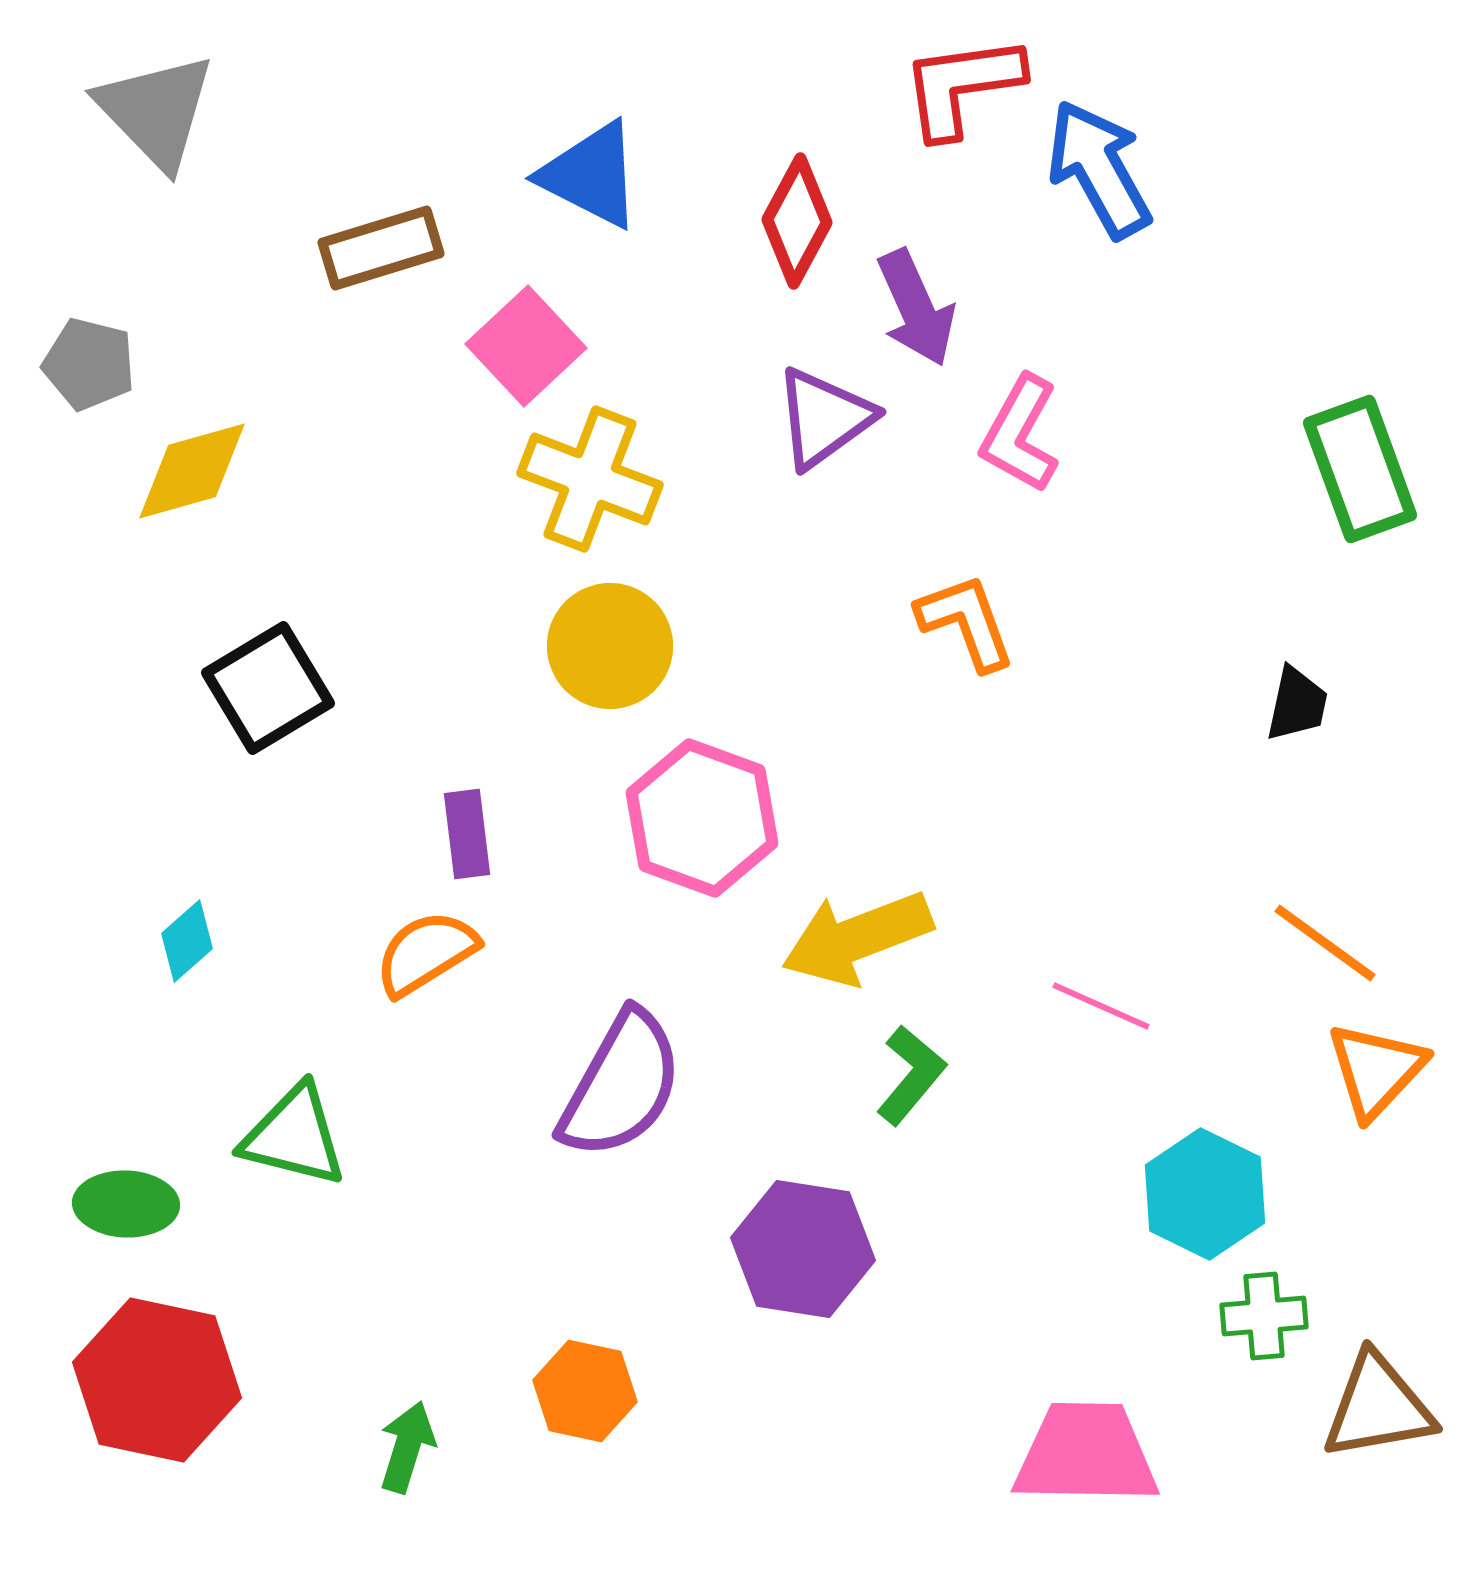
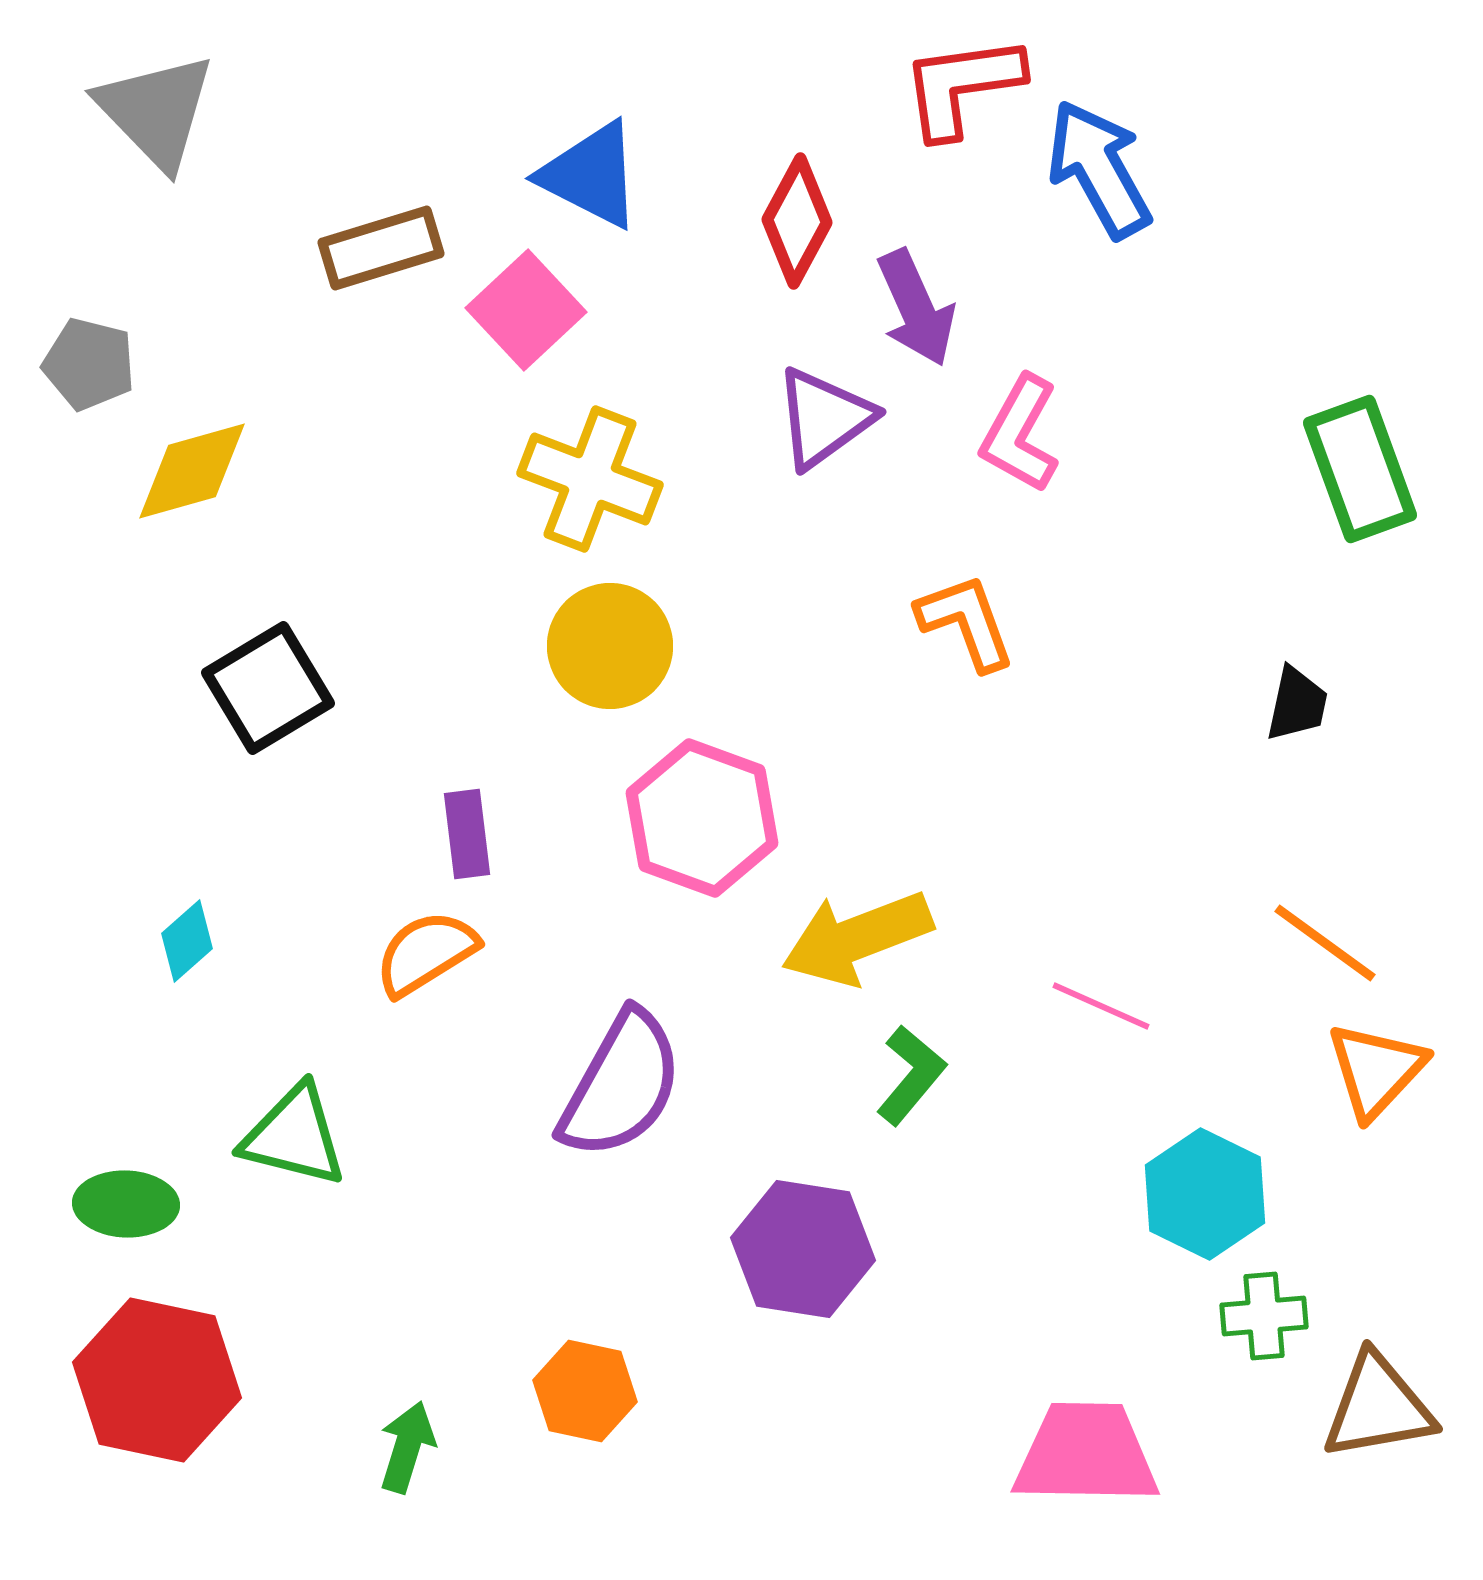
pink square: moved 36 px up
